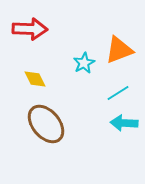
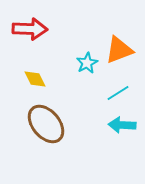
cyan star: moved 3 px right
cyan arrow: moved 2 px left, 2 px down
